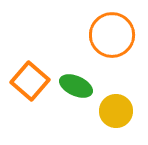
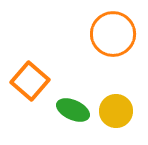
orange circle: moved 1 px right, 1 px up
green ellipse: moved 3 px left, 24 px down
